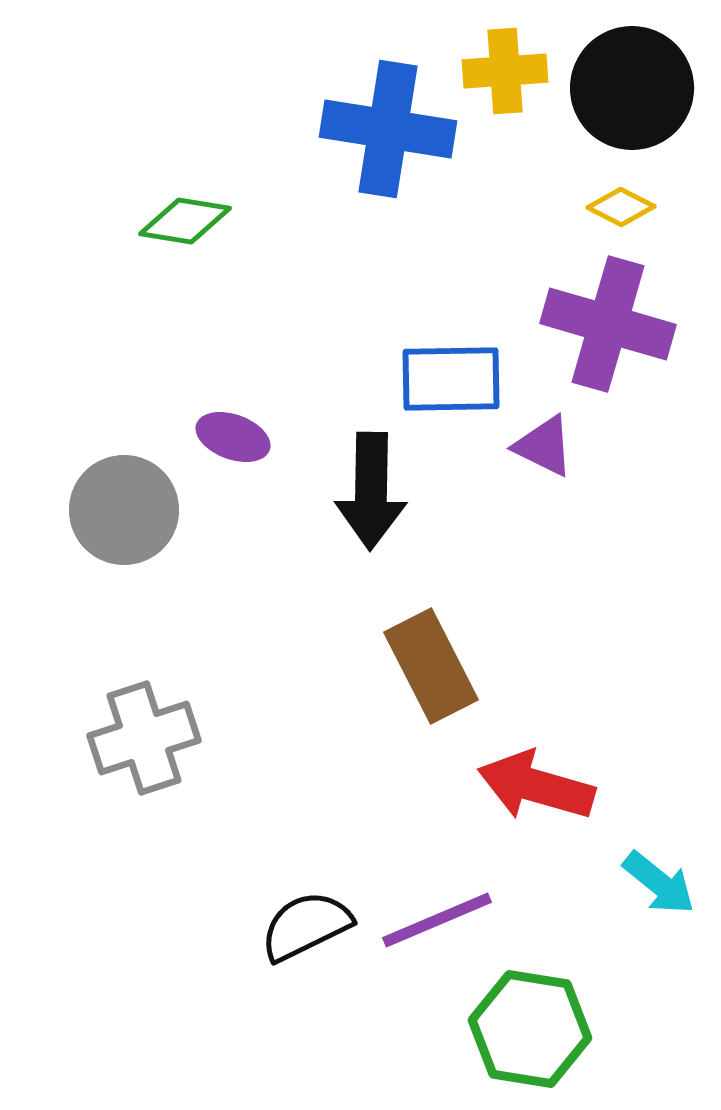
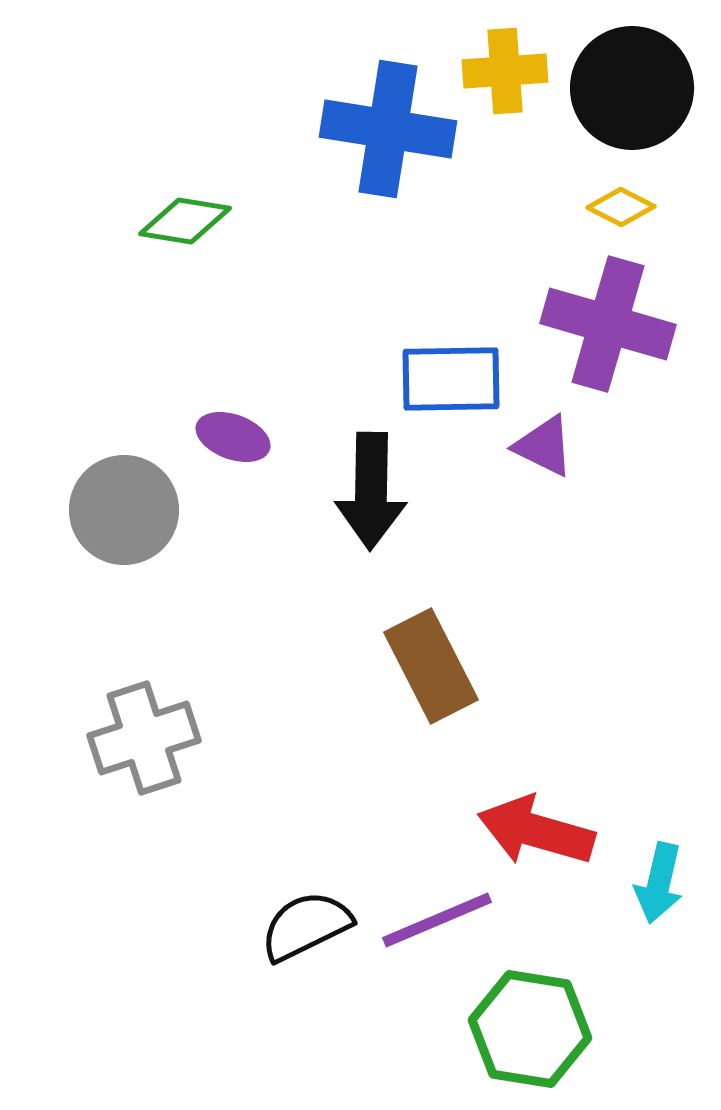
red arrow: moved 45 px down
cyan arrow: rotated 64 degrees clockwise
